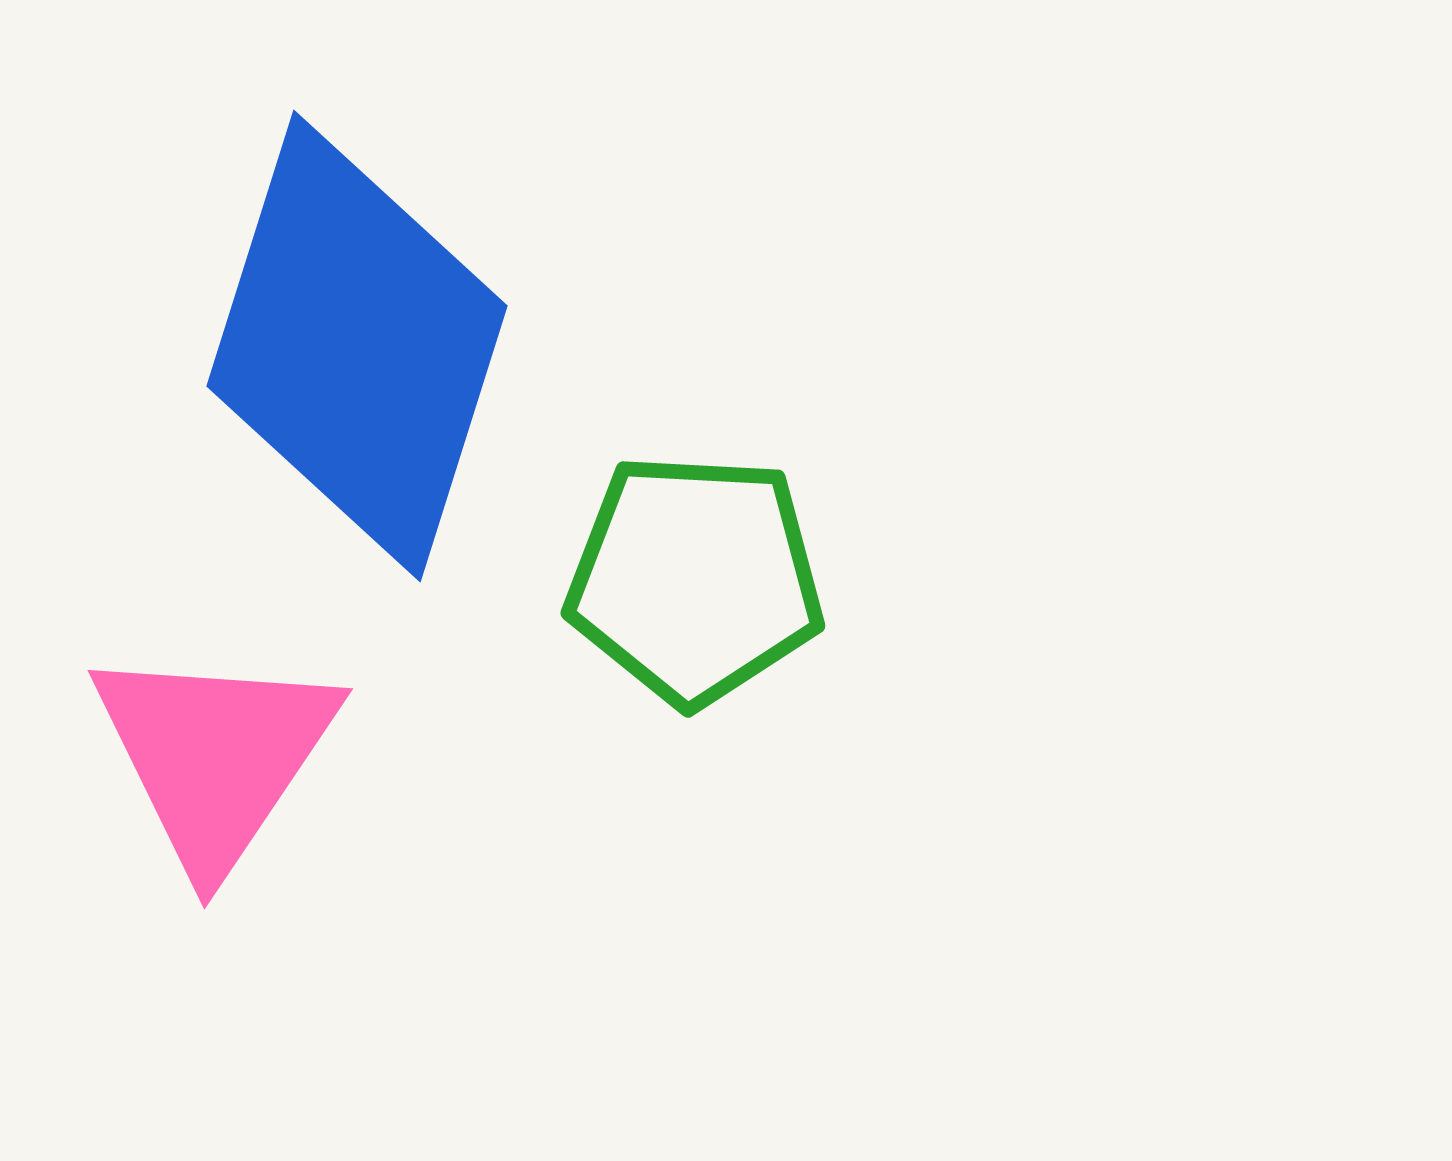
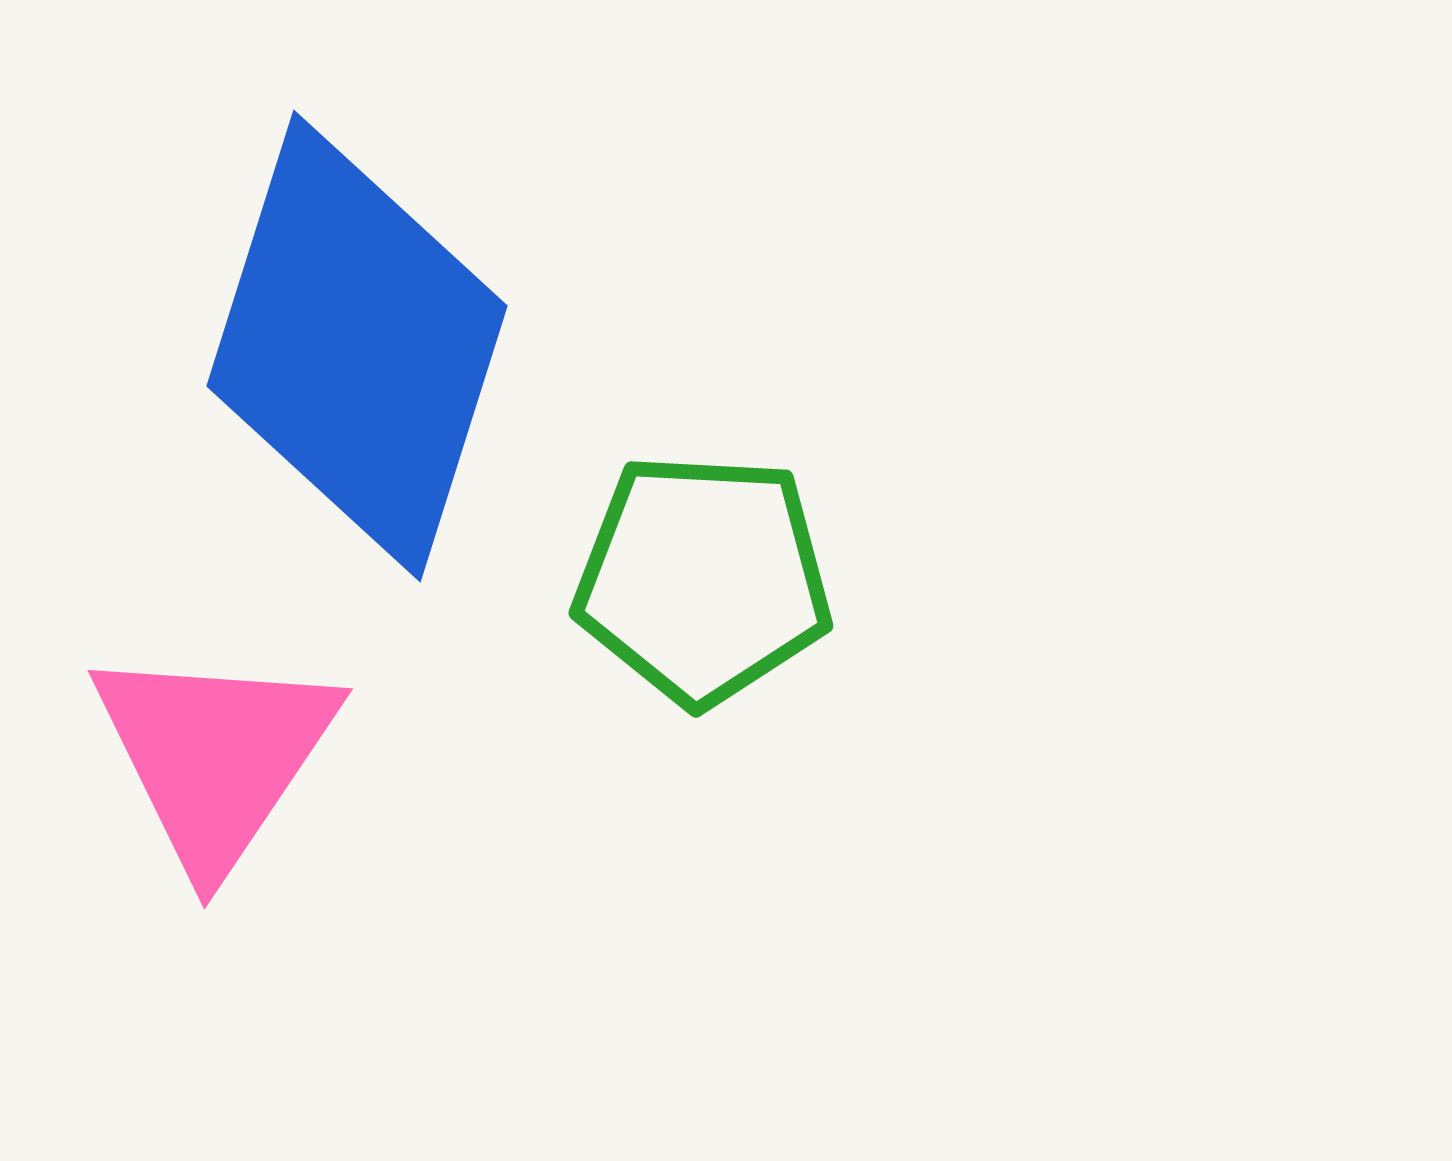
green pentagon: moved 8 px right
